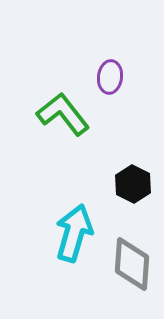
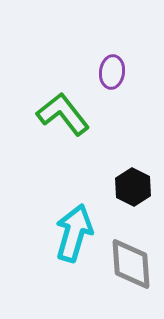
purple ellipse: moved 2 px right, 5 px up
black hexagon: moved 3 px down
gray diamond: moved 1 px left; rotated 8 degrees counterclockwise
